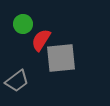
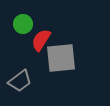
gray trapezoid: moved 3 px right
